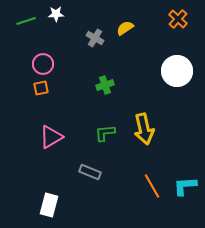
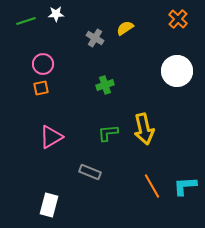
green L-shape: moved 3 px right
